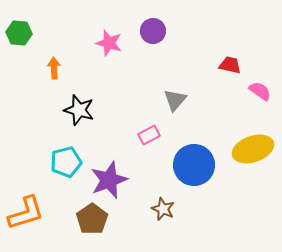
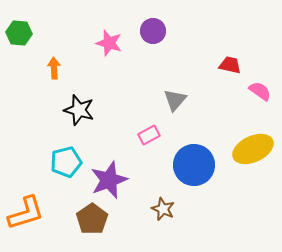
yellow ellipse: rotated 6 degrees counterclockwise
